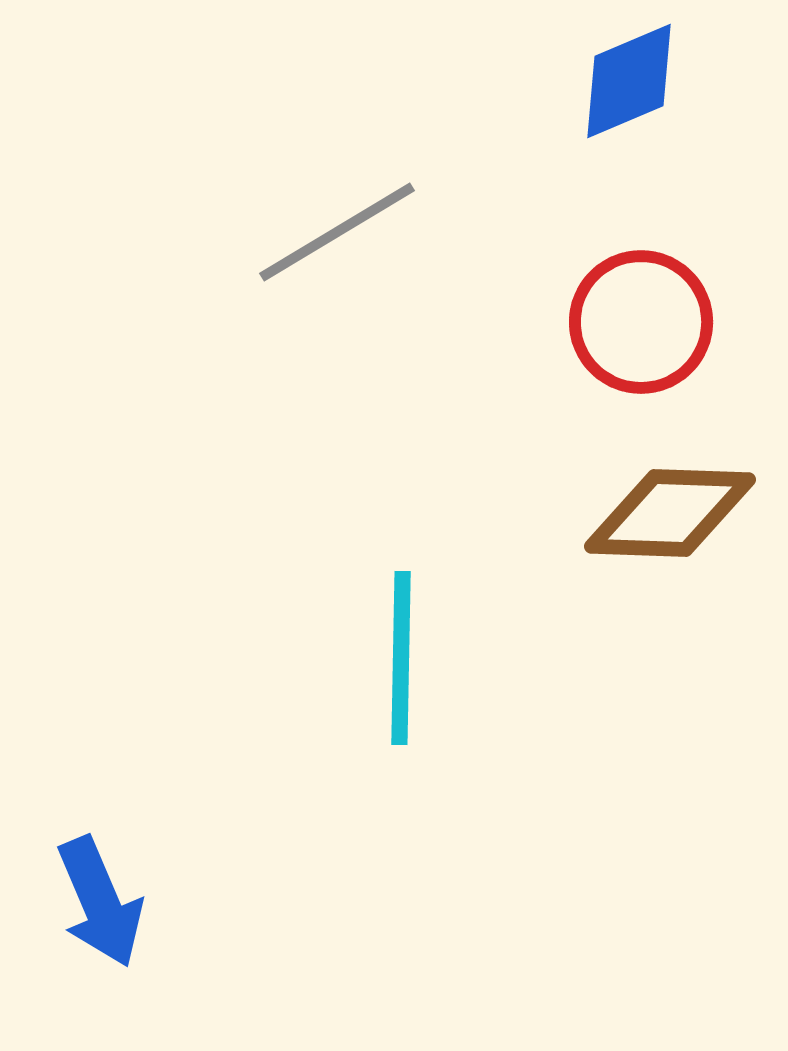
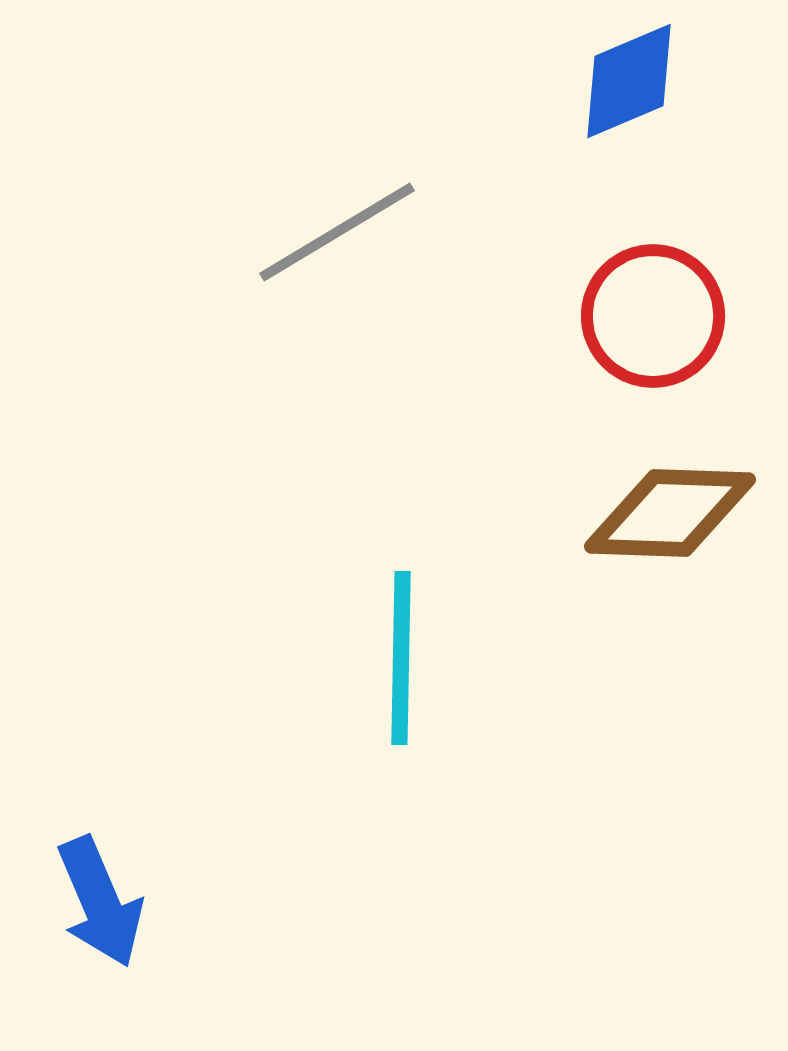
red circle: moved 12 px right, 6 px up
